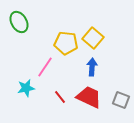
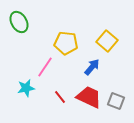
yellow square: moved 14 px right, 3 px down
blue arrow: rotated 36 degrees clockwise
gray square: moved 5 px left, 1 px down
